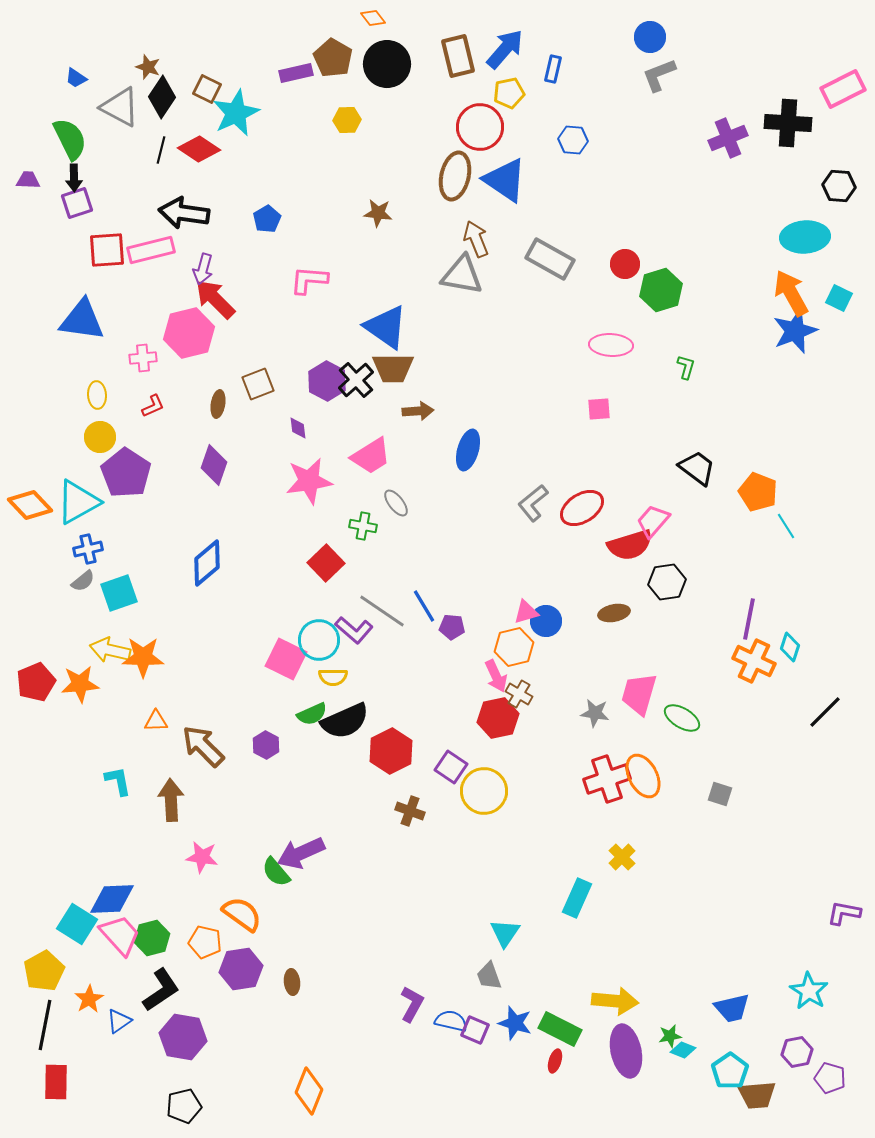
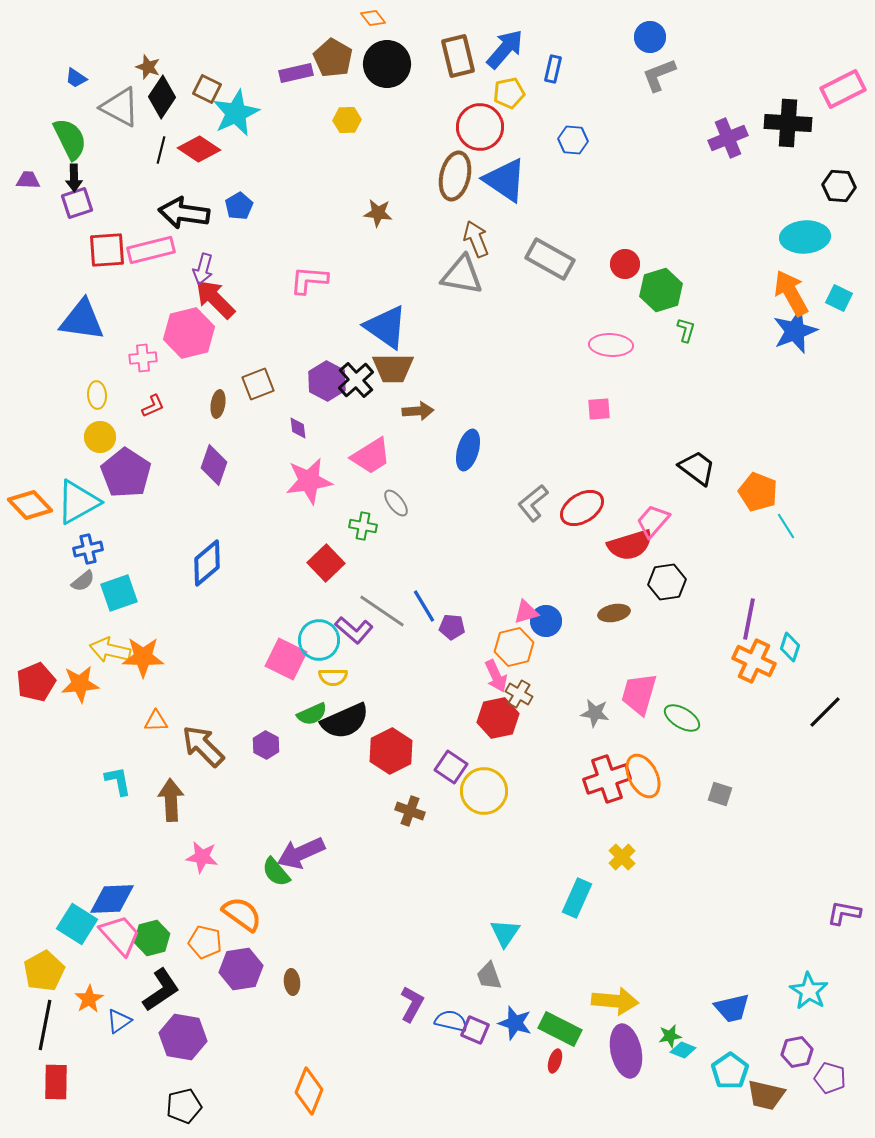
blue pentagon at (267, 219): moved 28 px left, 13 px up
green L-shape at (686, 367): moved 37 px up
brown trapezoid at (757, 1095): moved 9 px right; rotated 18 degrees clockwise
